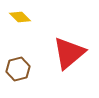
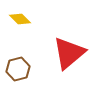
yellow diamond: moved 2 px down
